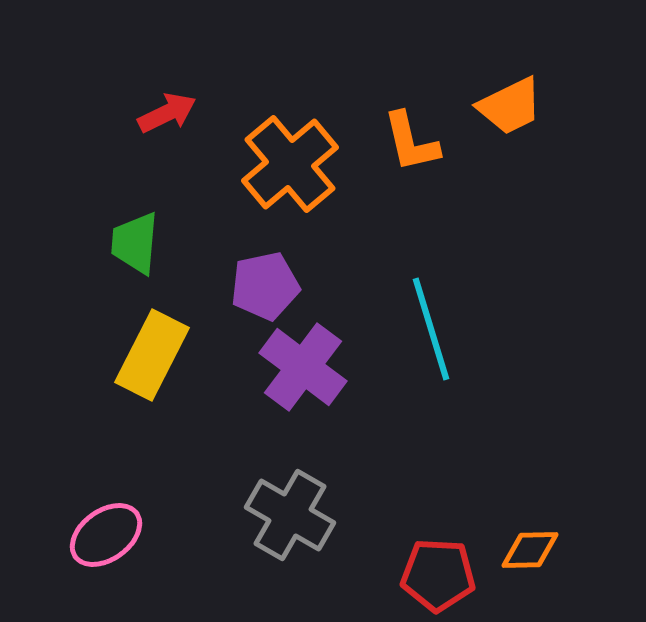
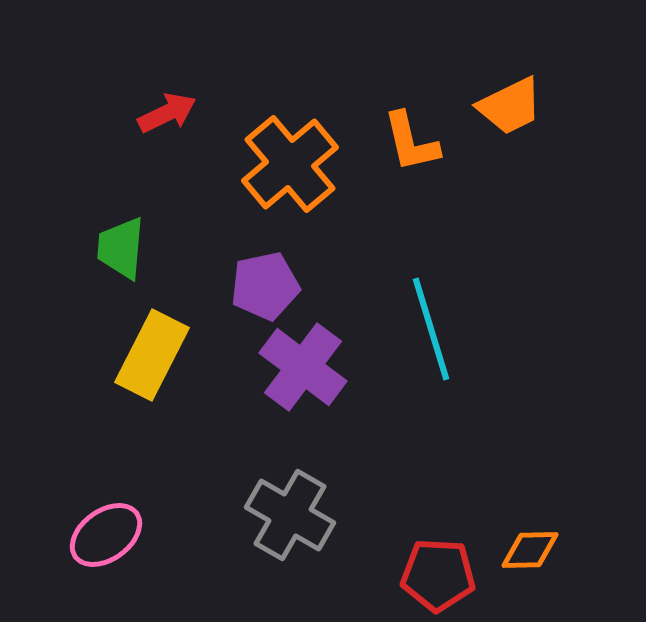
green trapezoid: moved 14 px left, 5 px down
